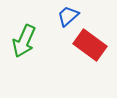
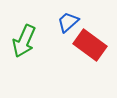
blue trapezoid: moved 6 px down
